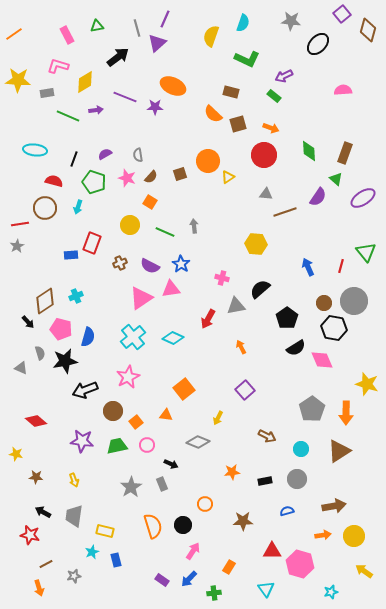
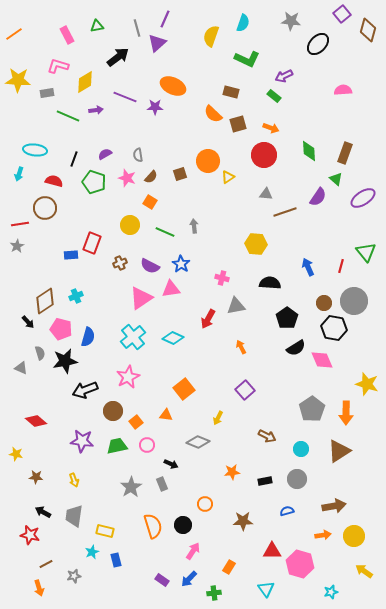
cyan arrow at (78, 207): moved 59 px left, 33 px up
black semicircle at (260, 289): moved 10 px right, 6 px up; rotated 45 degrees clockwise
